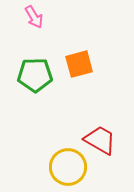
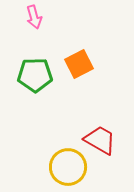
pink arrow: rotated 15 degrees clockwise
orange square: rotated 12 degrees counterclockwise
